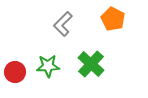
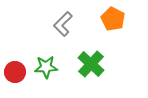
green star: moved 2 px left, 1 px down
